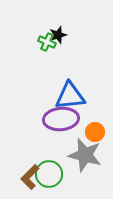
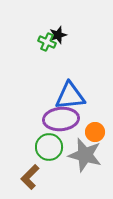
green circle: moved 27 px up
